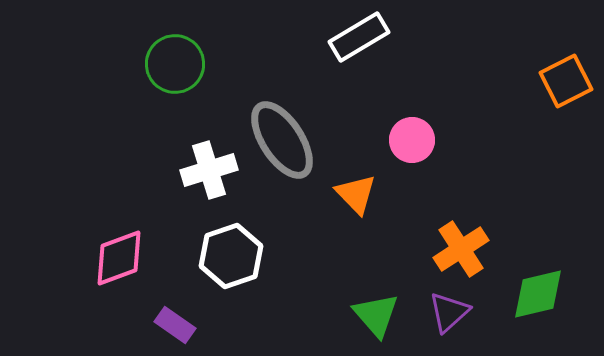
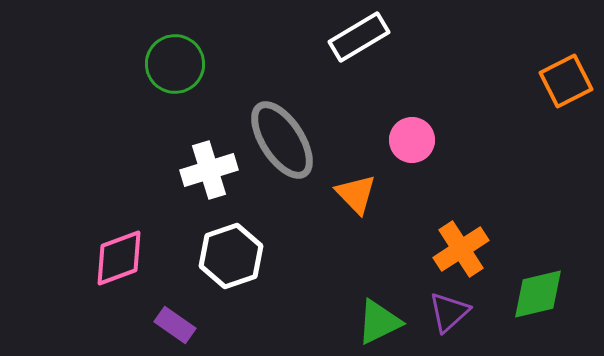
green triangle: moved 3 px right, 7 px down; rotated 45 degrees clockwise
